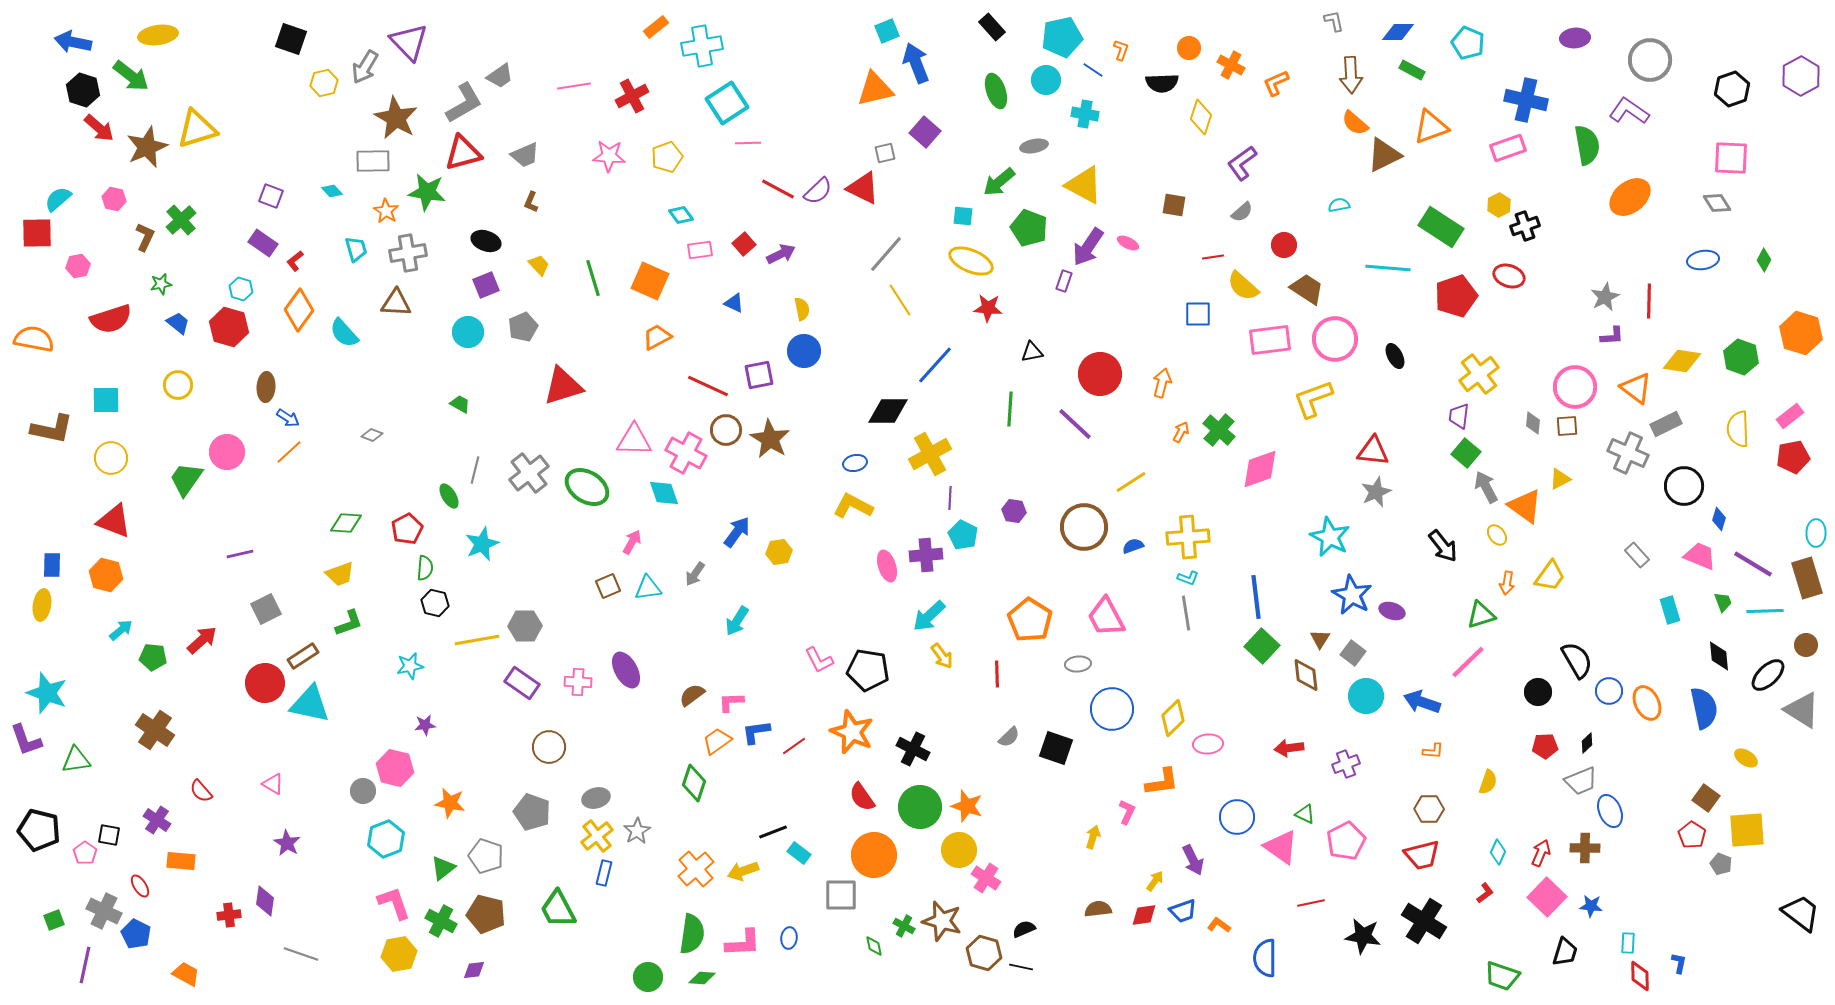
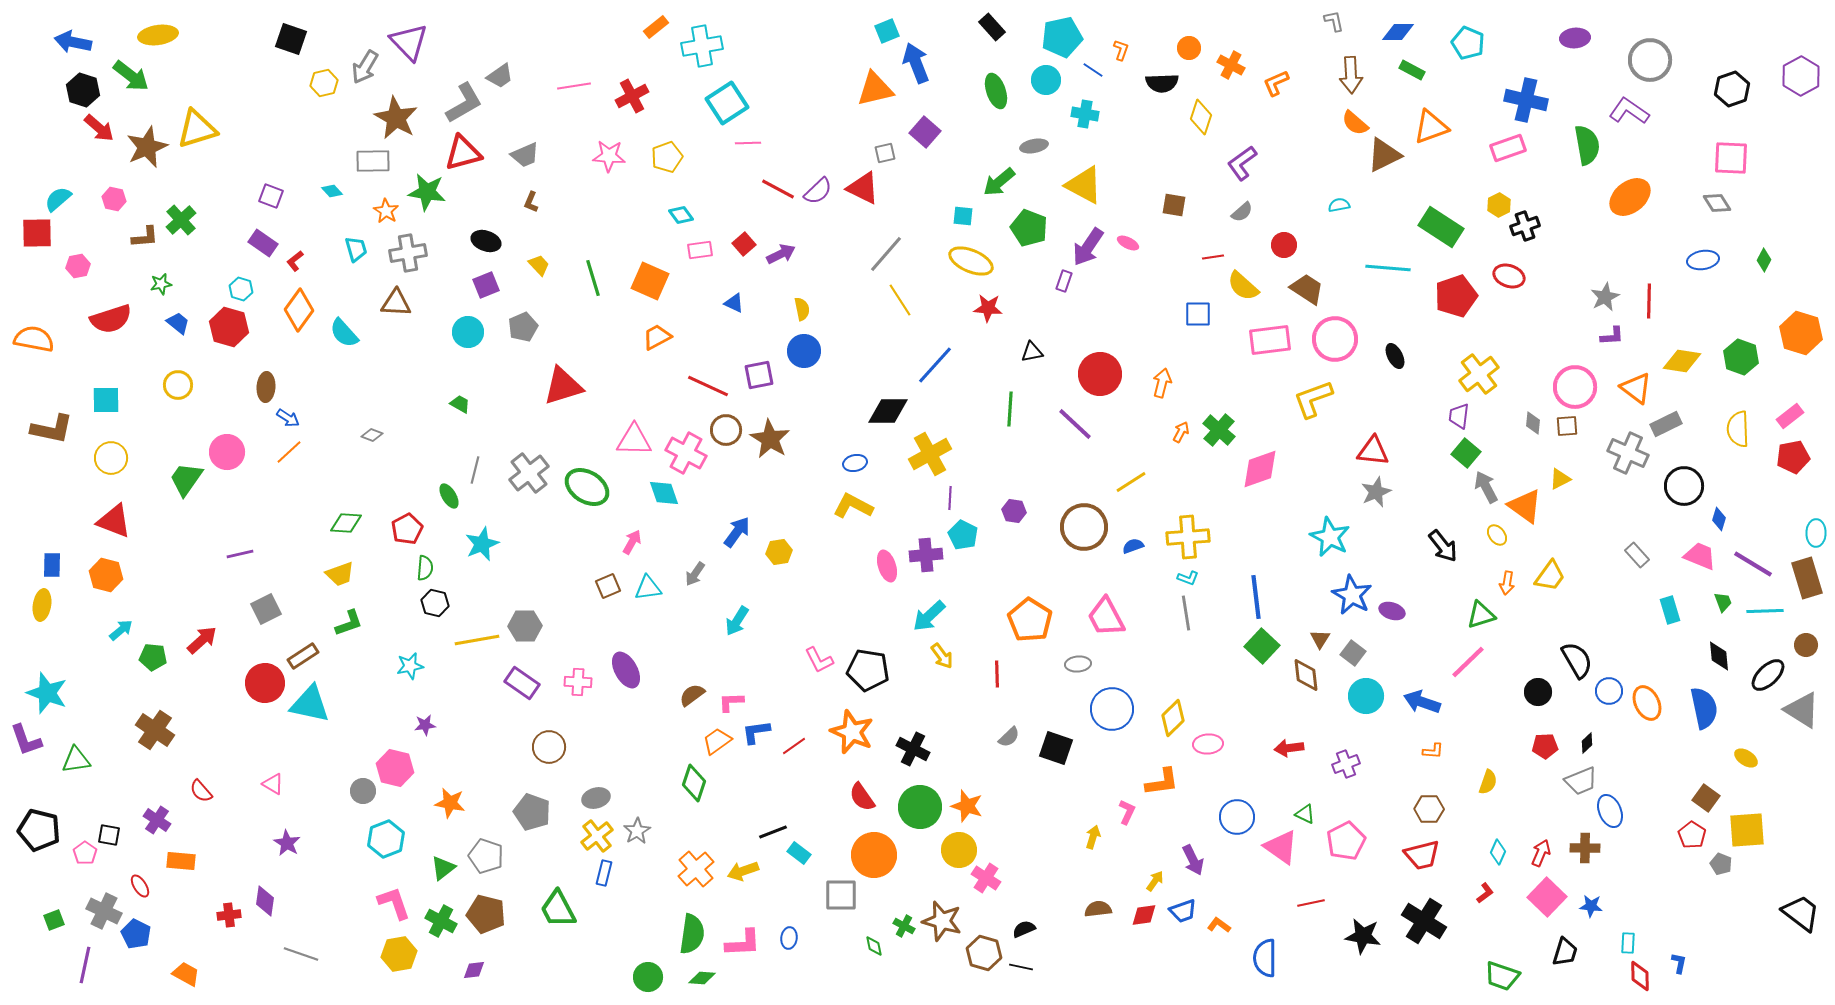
brown L-shape at (145, 237): rotated 60 degrees clockwise
